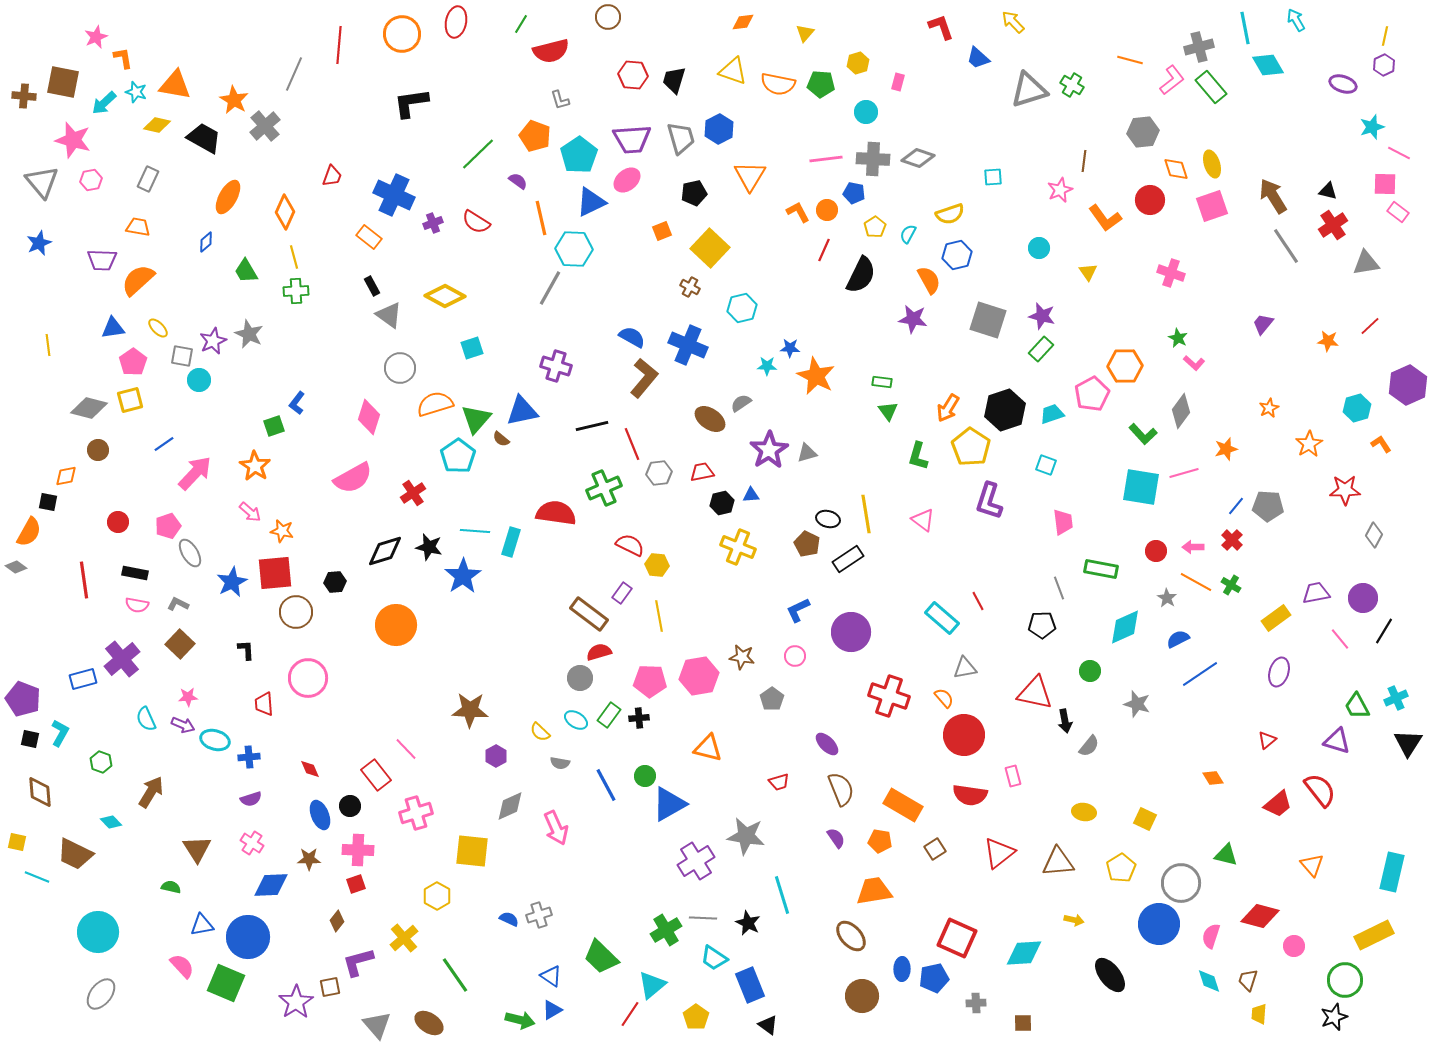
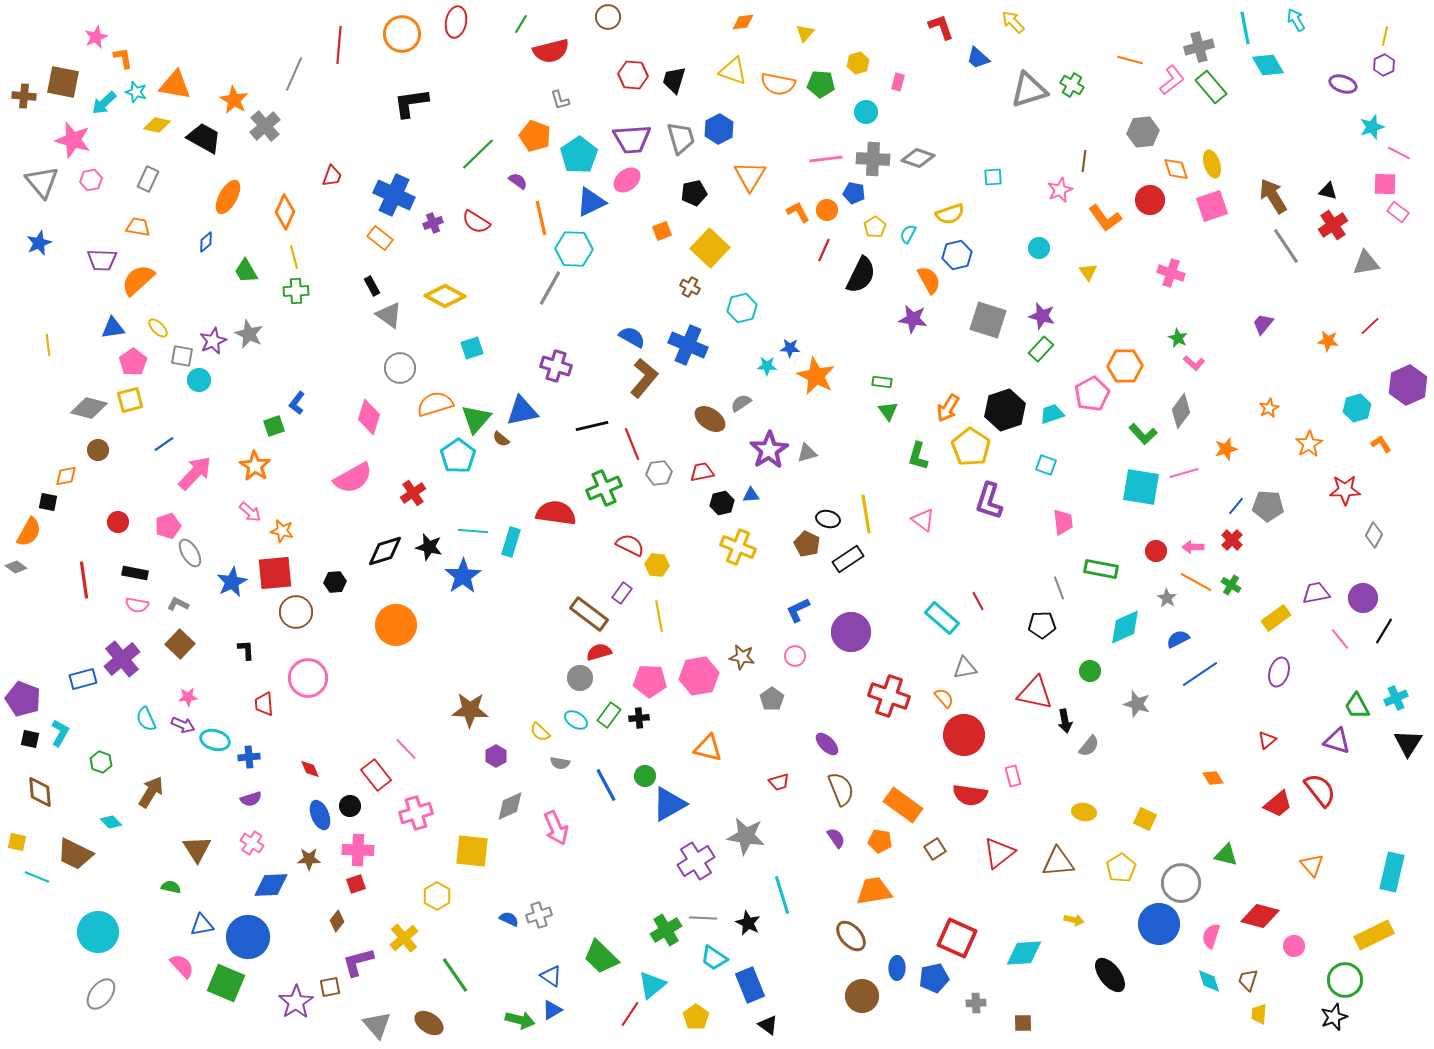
orange rectangle at (369, 237): moved 11 px right, 1 px down
cyan line at (475, 531): moved 2 px left
orange rectangle at (903, 805): rotated 6 degrees clockwise
blue ellipse at (902, 969): moved 5 px left, 1 px up
